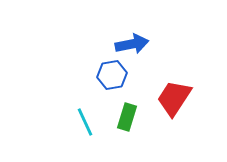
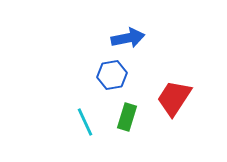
blue arrow: moved 4 px left, 6 px up
